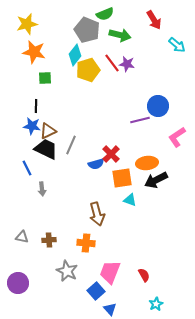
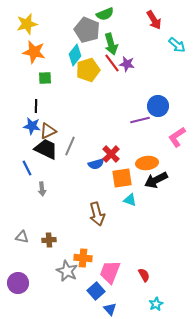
green arrow: moved 9 px left, 9 px down; rotated 60 degrees clockwise
gray line: moved 1 px left, 1 px down
orange cross: moved 3 px left, 15 px down
